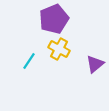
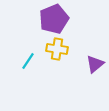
yellow cross: moved 2 px left; rotated 20 degrees counterclockwise
cyan line: moved 1 px left
